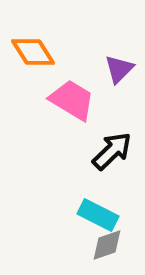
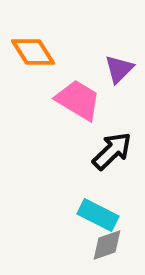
pink trapezoid: moved 6 px right
